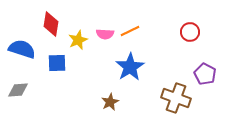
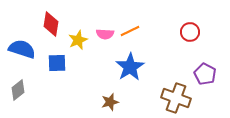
gray diamond: rotated 35 degrees counterclockwise
brown star: rotated 12 degrees clockwise
